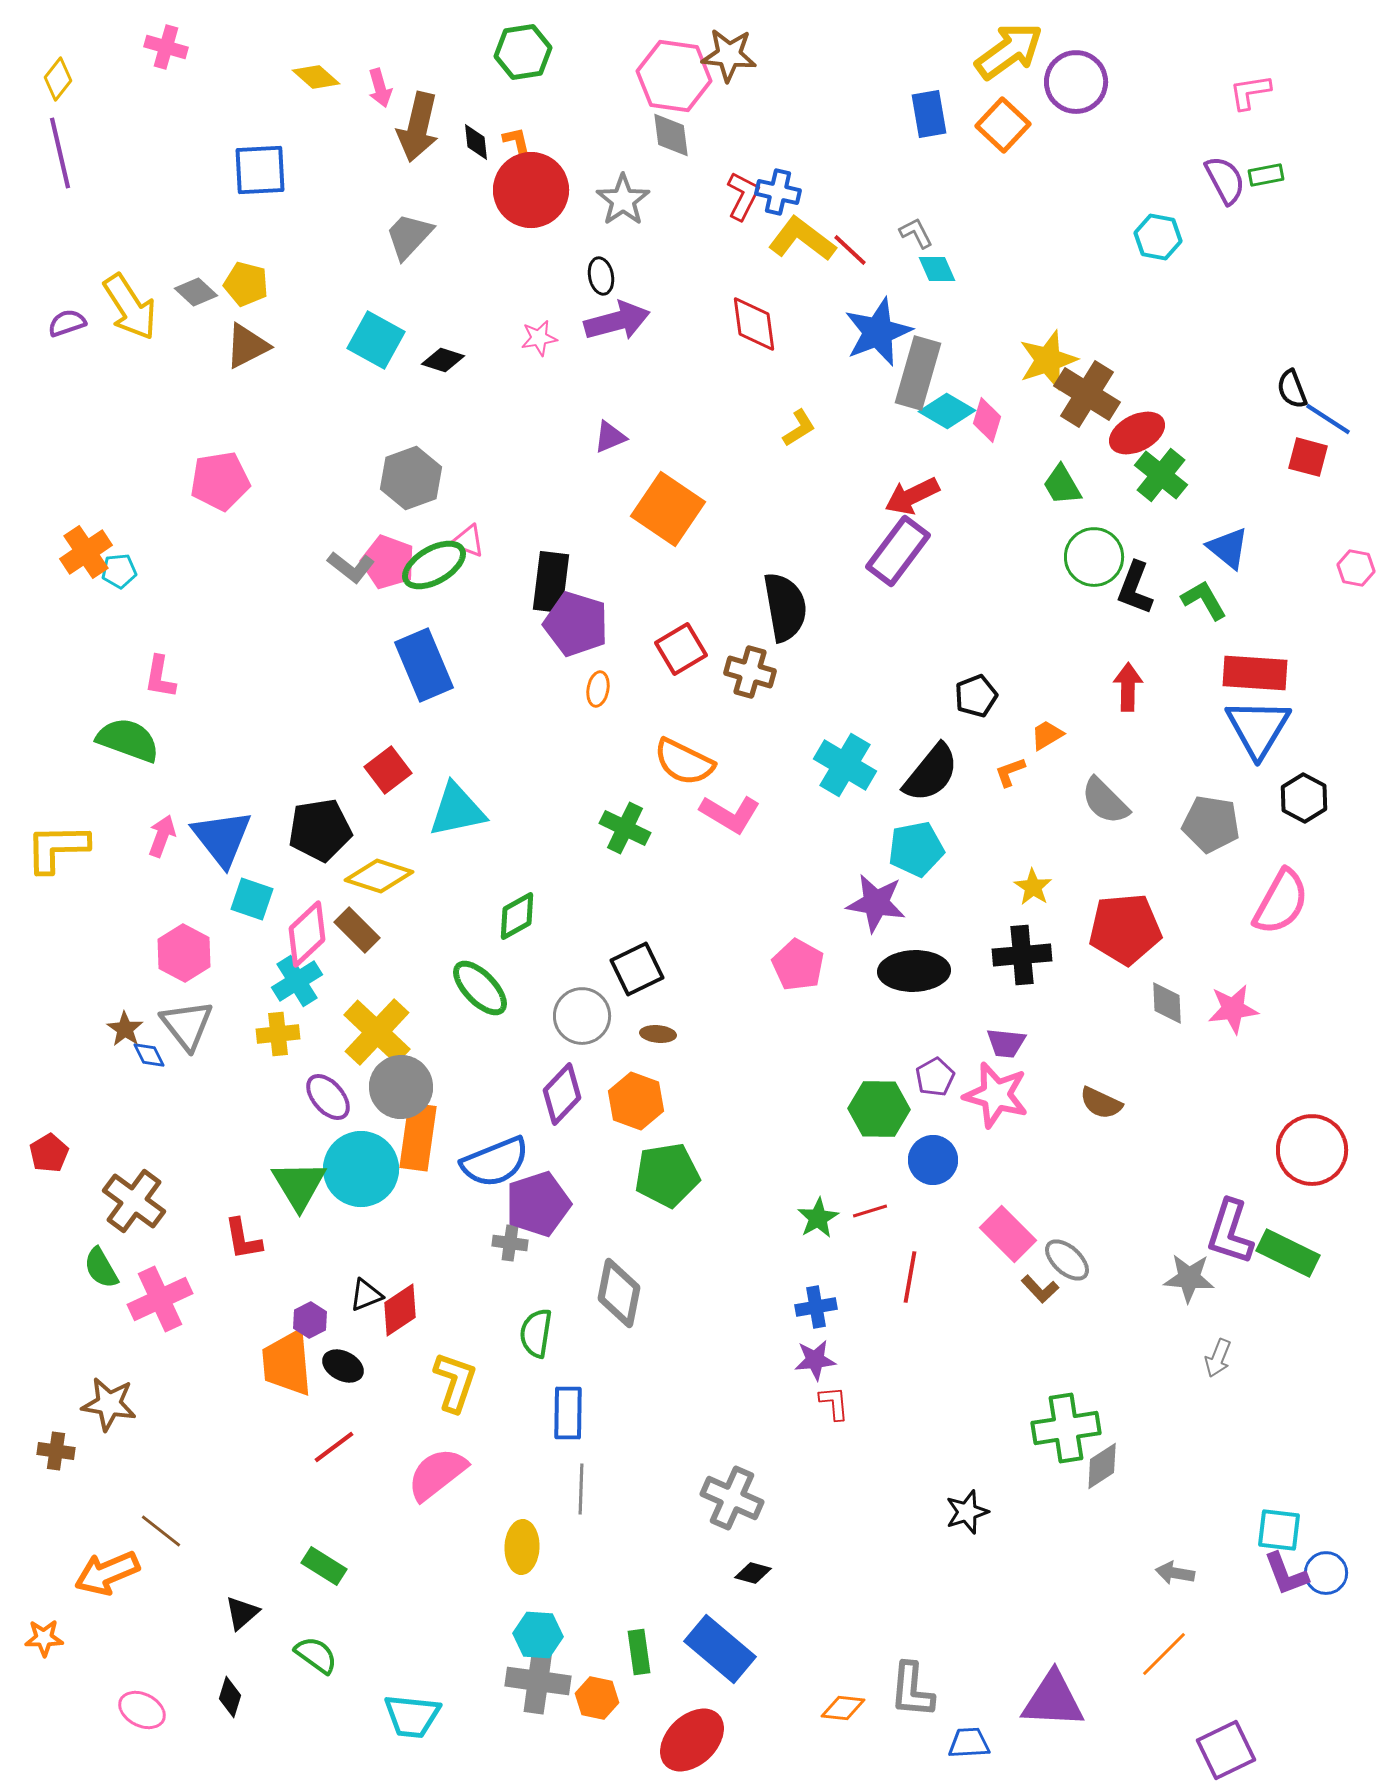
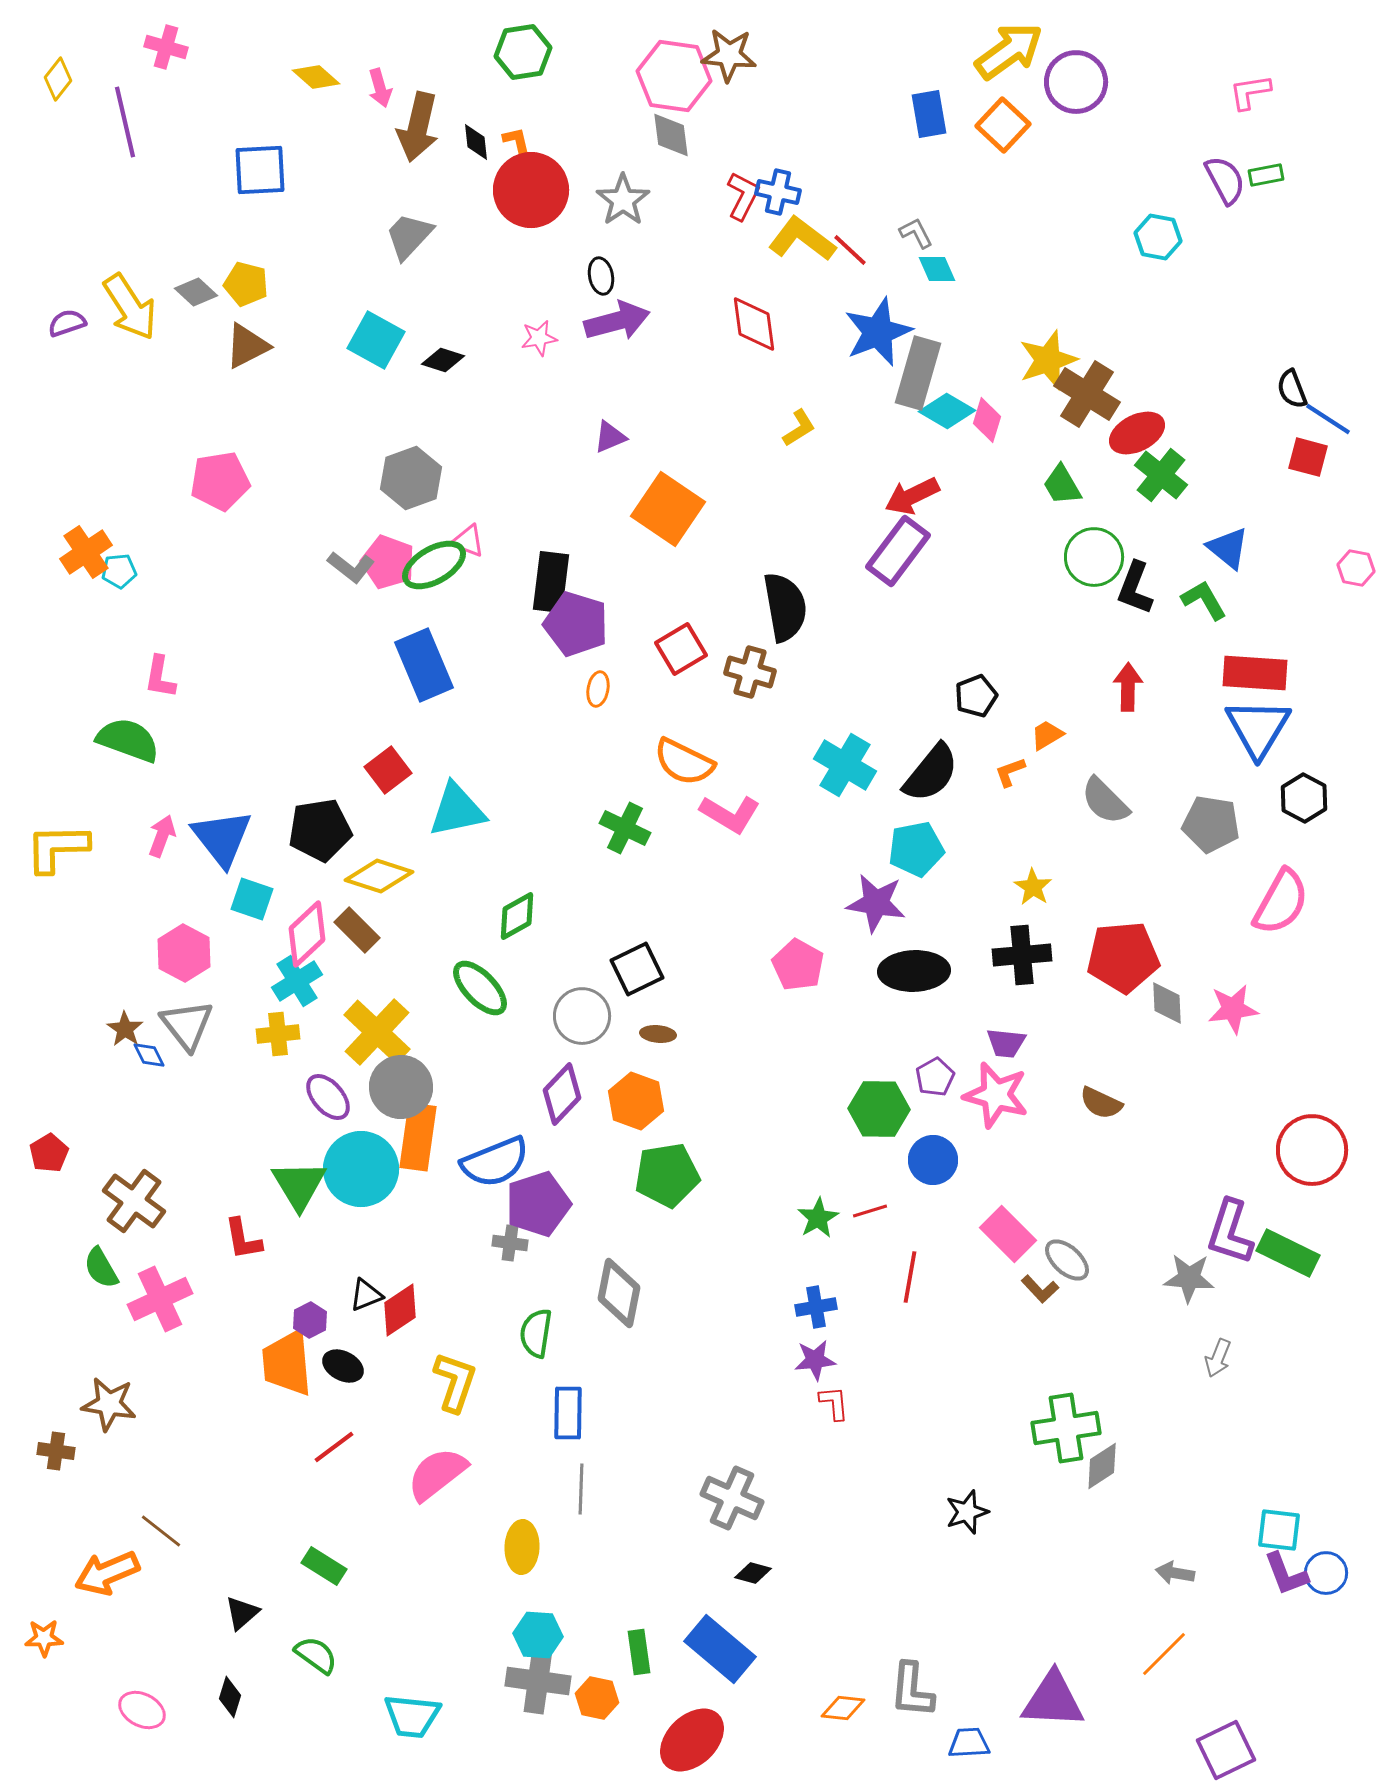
purple line at (60, 153): moved 65 px right, 31 px up
red pentagon at (1125, 929): moved 2 px left, 28 px down
